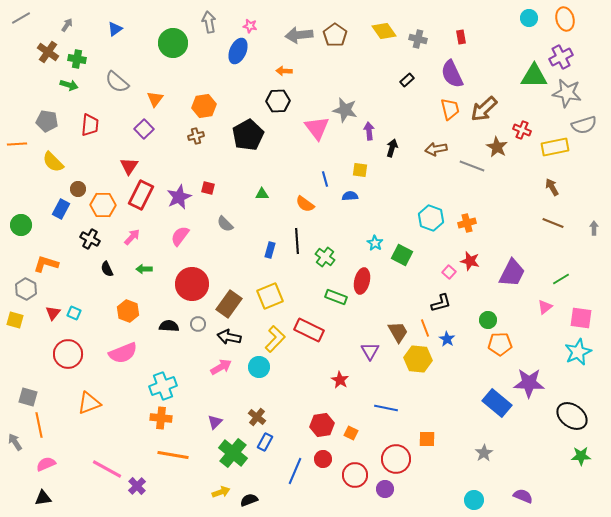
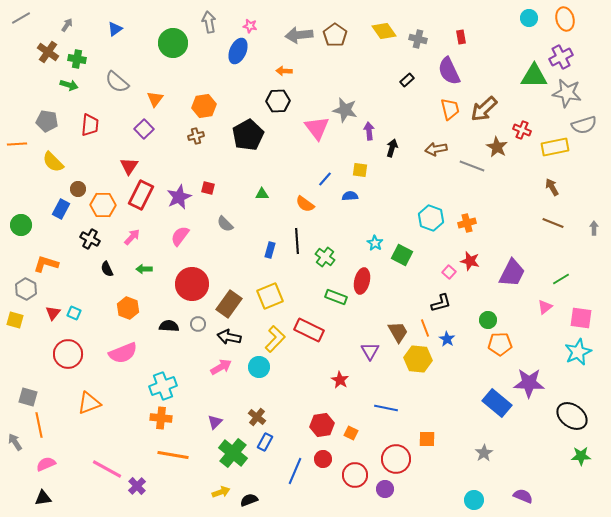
purple semicircle at (452, 74): moved 3 px left, 3 px up
blue line at (325, 179): rotated 56 degrees clockwise
orange hexagon at (128, 311): moved 3 px up
